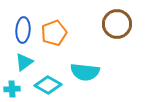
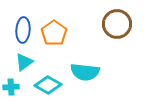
orange pentagon: rotated 15 degrees counterclockwise
cyan cross: moved 1 px left, 2 px up
